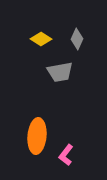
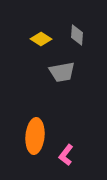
gray diamond: moved 4 px up; rotated 20 degrees counterclockwise
gray trapezoid: moved 2 px right
orange ellipse: moved 2 px left
